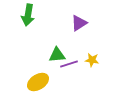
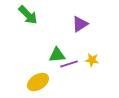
green arrow: rotated 55 degrees counterclockwise
purple triangle: moved 1 px right, 1 px down
